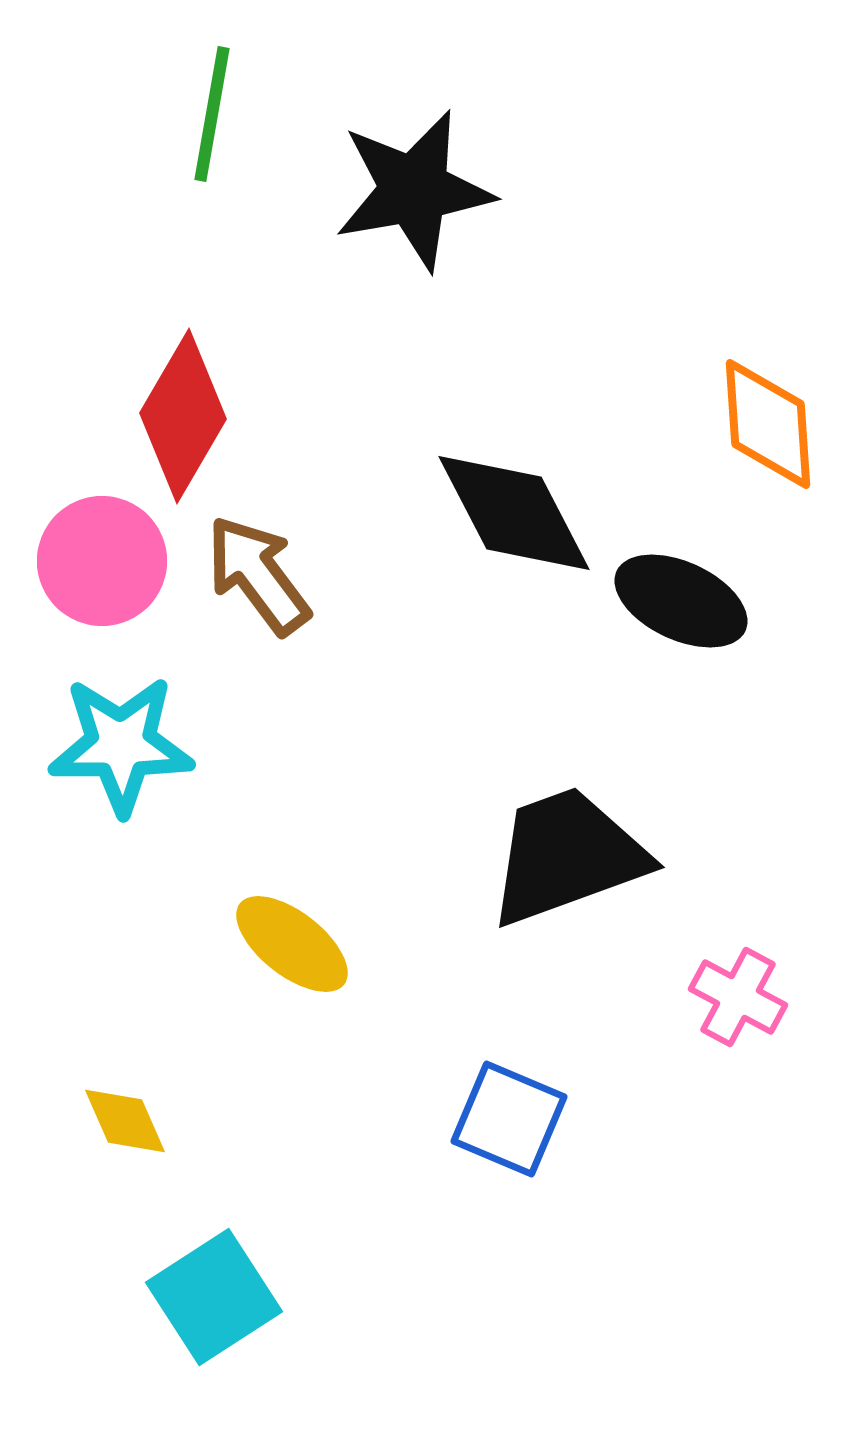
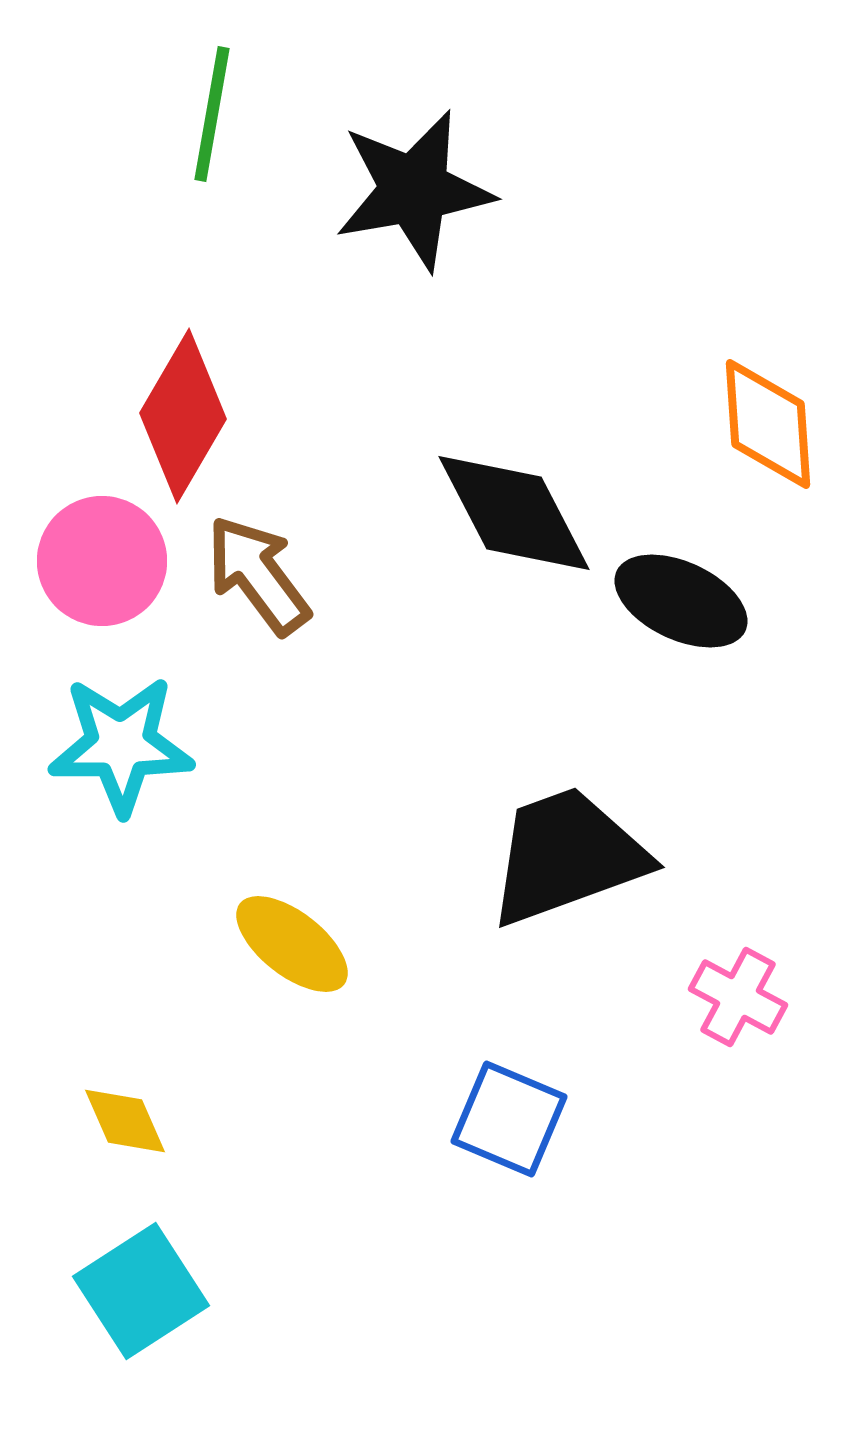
cyan square: moved 73 px left, 6 px up
